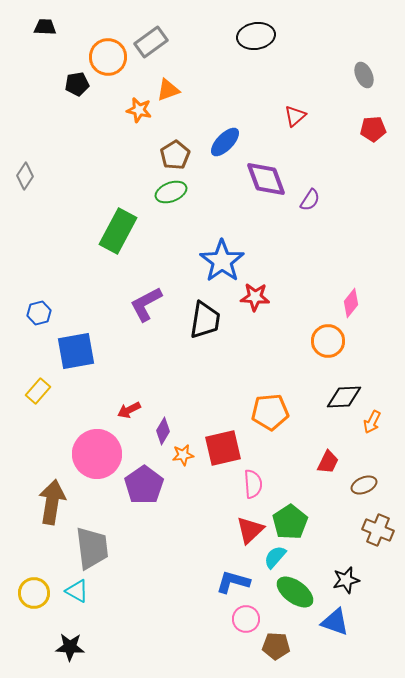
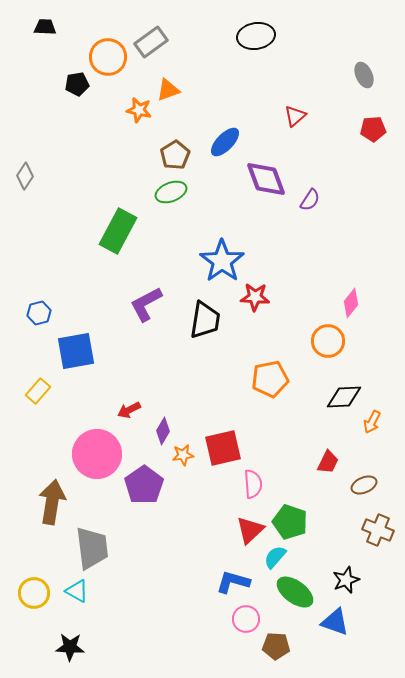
orange pentagon at (270, 412): moved 33 px up; rotated 6 degrees counterclockwise
green pentagon at (290, 522): rotated 20 degrees counterclockwise
black star at (346, 580): rotated 8 degrees counterclockwise
